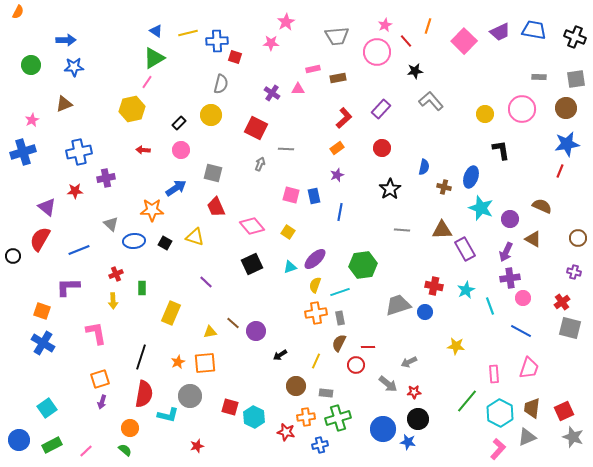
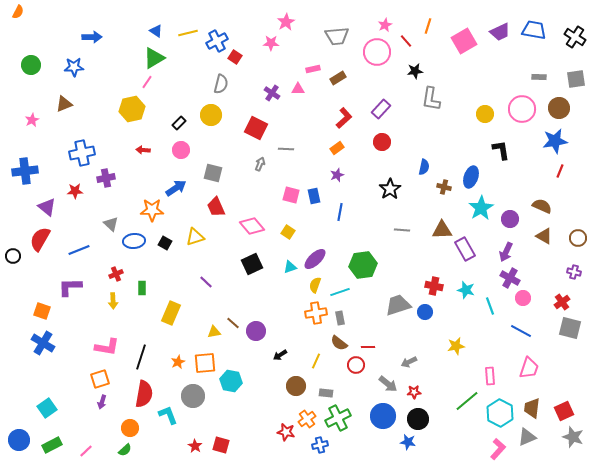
black cross at (575, 37): rotated 10 degrees clockwise
blue arrow at (66, 40): moved 26 px right, 3 px up
blue cross at (217, 41): rotated 25 degrees counterclockwise
pink square at (464, 41): rotated 15 degrees clockwise
red square at (235, 57): rotated 16 degrees clockwise
brown rectangle at (338, 78): rotated 21 degrees counterclockwise
gray L-shape at (431, 101): moved 2 px up; rotated 130 degrees counterclockwise
brown circle at (566, 108): moved 7 px left
blue star at (567, 144): moved 12 px left, 3 px up
red circle at (382, 148): moved 6 px up
blue cross at (23, 152): moved 2 px right, 19 px down; rotated 10 degrees clockwise
blue cross at (79, 152): moved 3 px right, 1 px down
cyan star at (481, 208): rotated 20 degrees clockwise
yellow triangle at (195, 237): rotated 36 degrees counterclockwise
brown triangle at (533, 239): moved 11 px right, 3 px up
purple cross at (510, 278): rotated 36 degrees clockwise
purple L-shape at (68, 287): moved 2 px right
cyan star at (466, 290): rotated 30 degrees counterclockwise
yellow triangle at (210, 332): moved 4 px right
pink L-shape at (96, 333): moved 11 px right, 14 px down; rotated 110 degrees clockwise
brown semicircle at (339, 343): rotated 78 degrees counterclockwise
yellow star at (456, 346): rotated 18 degrees counterclockwise
pink rectangle at (494, 374): moved 4 px left, 2 px down
gray circle at (190, 396): moved 3 px right
green line at (467, 401): rotated 10 degrees clockwise
red square at (230, 407): moved 9 px left, 38 px down
cyan L-shape at (168, 415): rotated 125 degrees counterclockwise
cyan hexagon at (254, 417): moved 23 px left, 36 px up; rotated 15 degrees counterclockwise
orange cross at (306, 417): moved 1 px right, 2 px down; rotated 30 degrees counterclockwise
green cross at (338, 418): rotated 10 degrees counterclockwise
blue circle at (383, 429): moved 13 px up
red star at (197, 446): moved 2 px left; rotated 24 degrees counterclockwise
green semicircle at (125, 450): rotated 96 degrees clockwise
